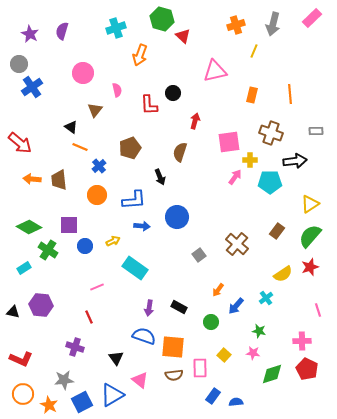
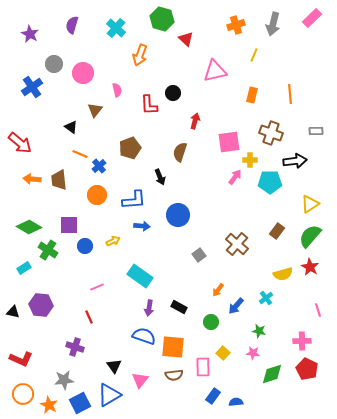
cyan cross at (116, 28): rotated 30 degrees counterclockwise
purple semicircle at (62, 31): moved 10 px right, 6 px up
red triangle at (183, 36): moved 3 px right, 3 px down
yellow line at (254, 51): moved 4 px down
gray circle at (19, 64): moved 35 px right
orange line at (80, 147): moved 7 px down
blue circle at (177, 217): moved 1 px right, 2 px up
red star at (310, 267): rotated 24 degrees counterclockwise
cyan rectangle at (135, 268): moved 5 px right, 8 px down
yellow semicircle at (283, 274): rotated 18 degrees clockwise
yellow square at (224, 355): moved 1 px left, 2 px up
black triangle at (116, 358): moved 2 px left, 8 px down
pink rectangle at (200, 368): moved 3 px right, 1 px up
pink triangle at (140, 380): rotated 30 degrees clockwise
blue triangle at (112, 395): moved 3 px left
blue square at (82, 402): moved 2 px left, 1 px down
